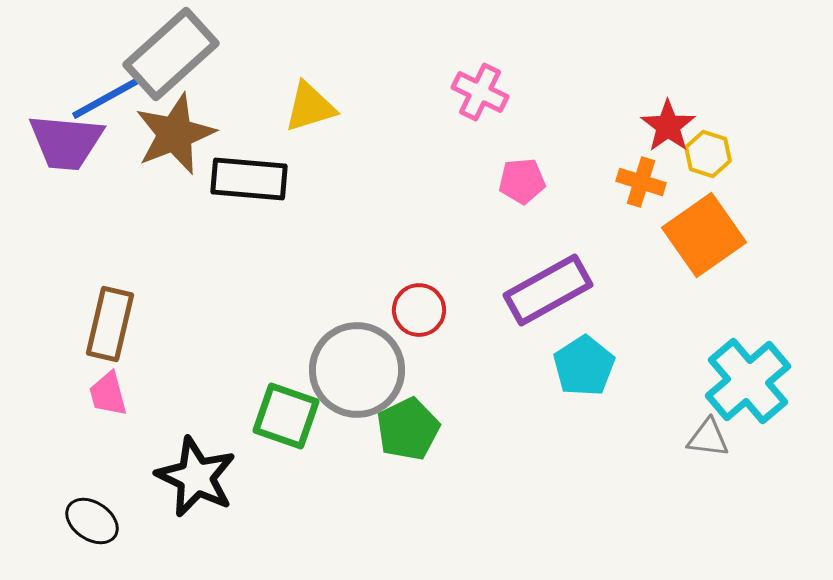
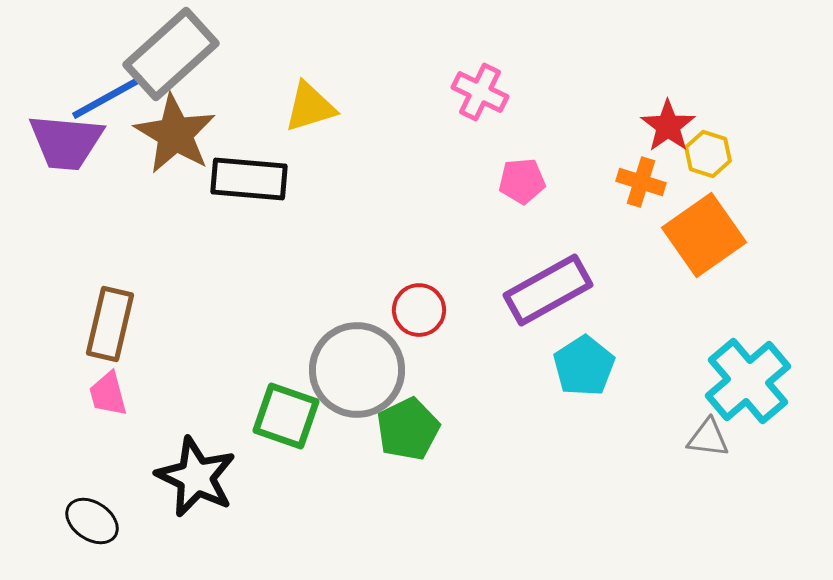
brown star: rotated 20 degrees counterclockwise
